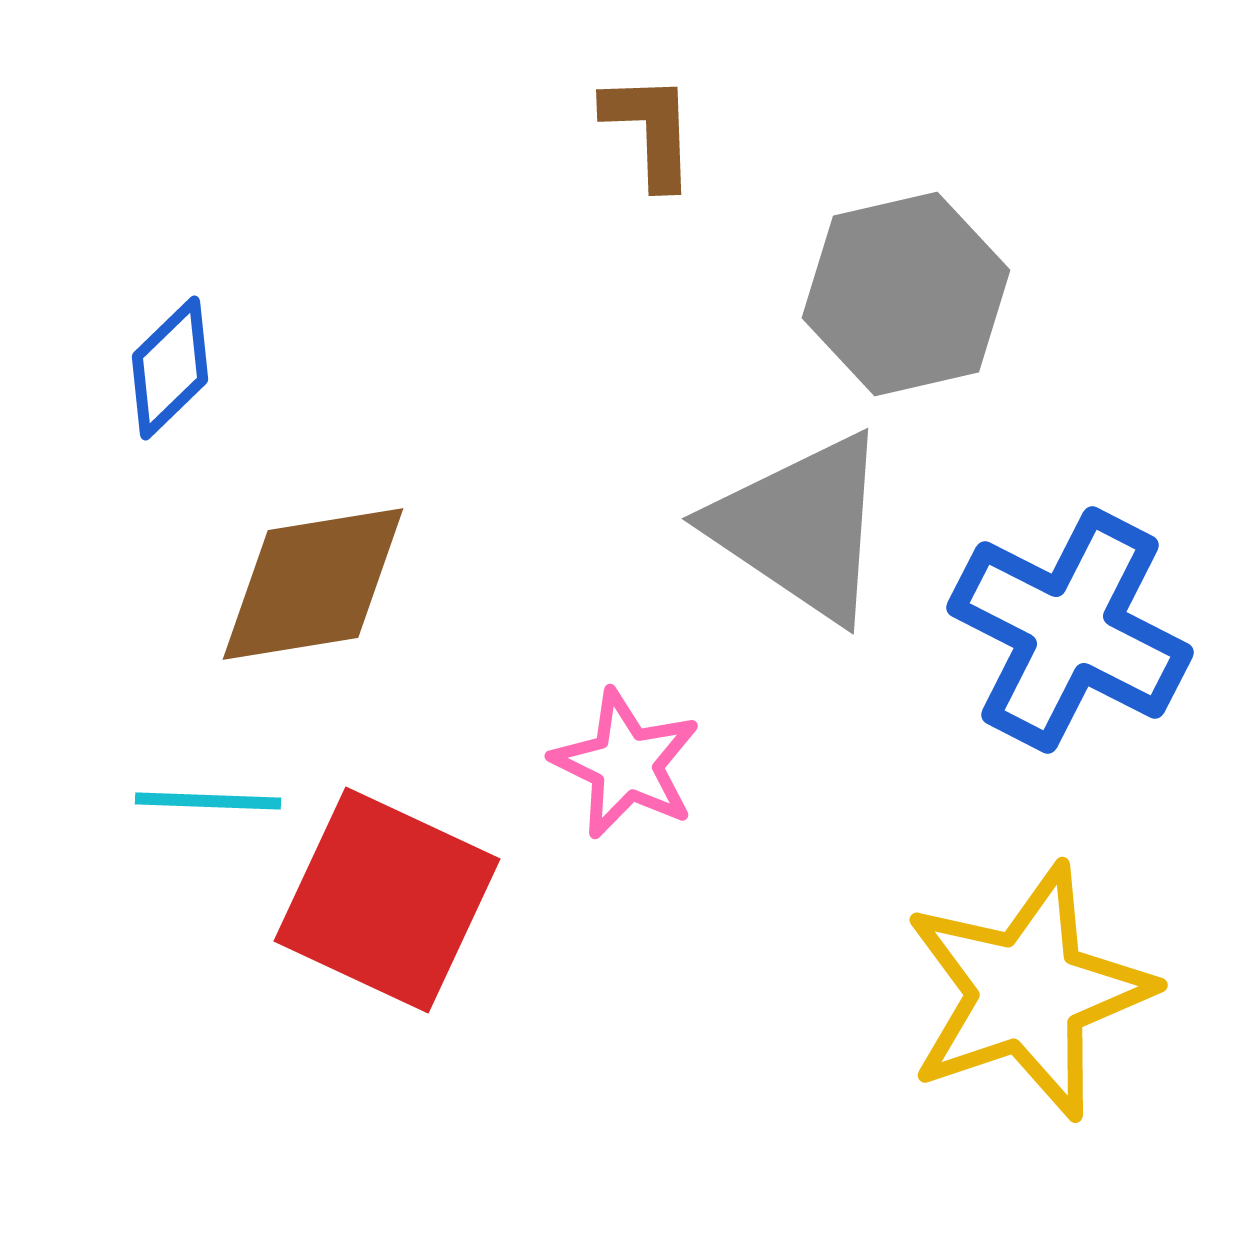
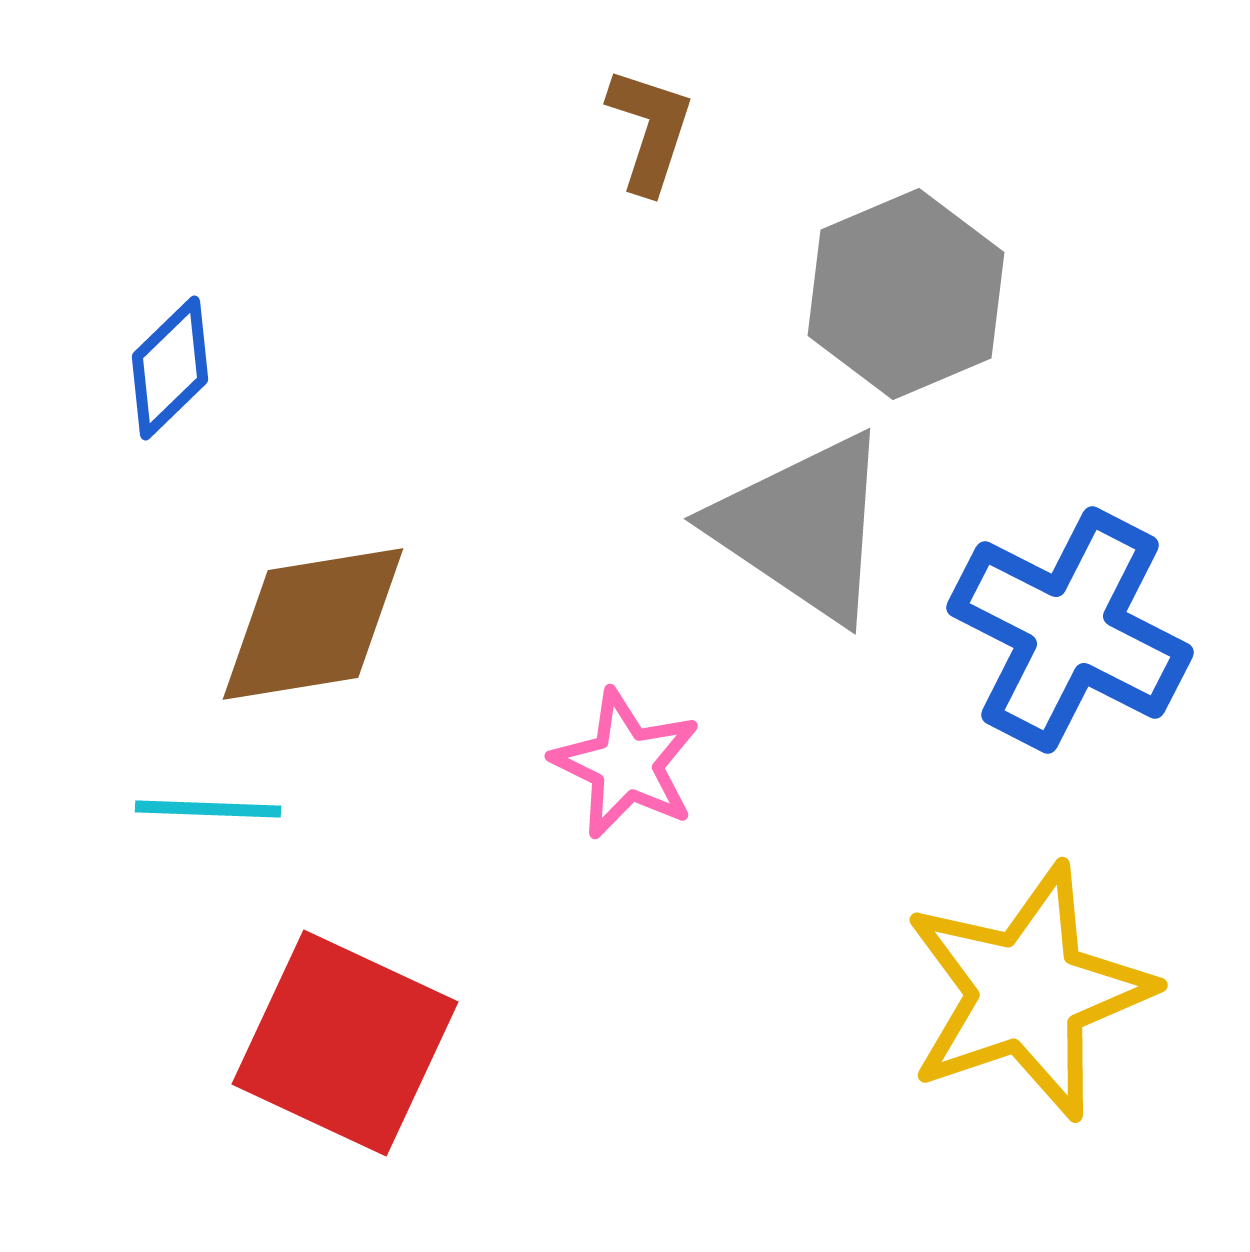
brown L-shape: rotated 20 degrees clockwise
gray hexagon: rotated 10 degrees counterclockwise
gray triangle: moved 2 px right
brown diamond: moved 40 px down
cyan line: moved 8 px down
red square: moved 42 px left, 143 px down
